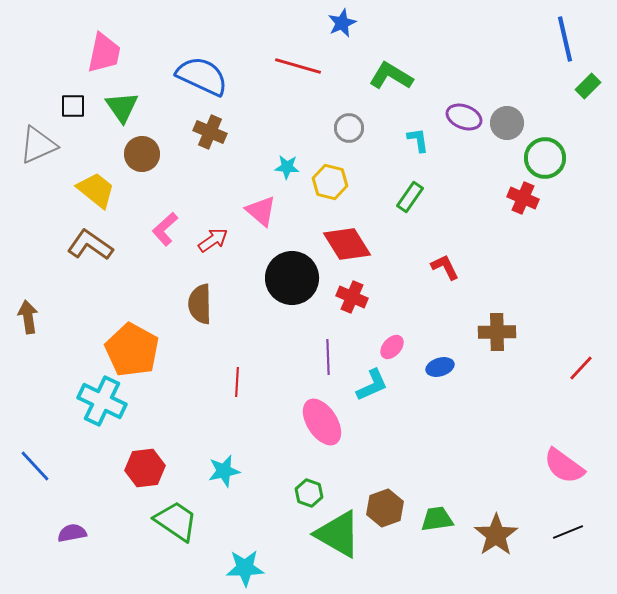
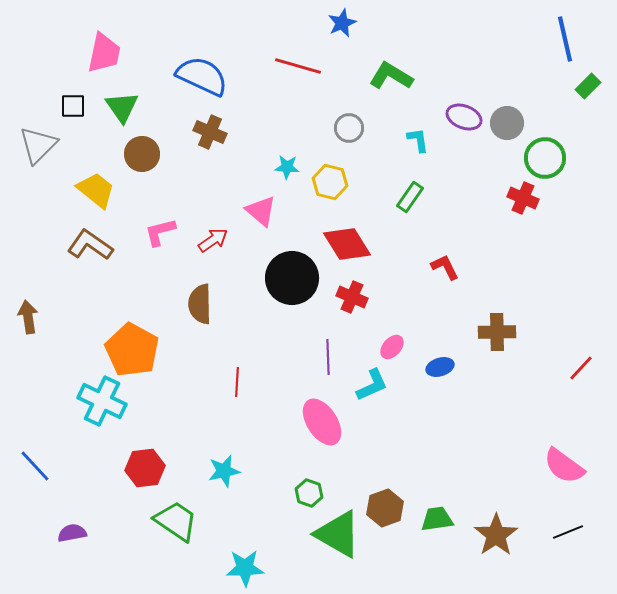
gray triangle at (38, 145): rotated 21 degrees counterclockwise
pink L-shape at (165, 229): moved 5 px left, 3 px down; rotated 28 degrees clockwise
